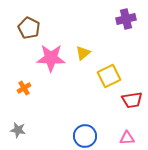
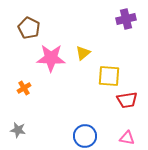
yellow square: rotated 30 degrees clockwise
red trapezoid: moved 5 px left
pink triangle: rotated 14 degrees clockwise
